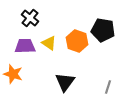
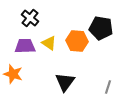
black pentagon: moved 2 px left, 2 px up
orange hexagon: rotated 15 degrees counterclockwise
